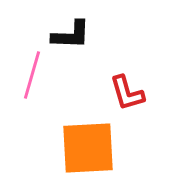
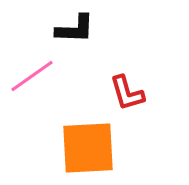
black L-shape: moved 4 px right, 6 px up
pink line: moved 1 px down; rotated 39 degrees clockwise
